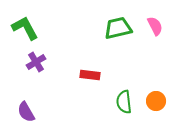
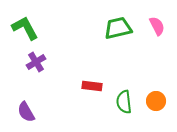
pink semicircle: moved 2 px right
red rectangle: moved 2 px right, 11 px down
